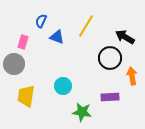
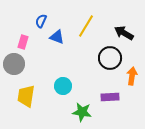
black arrow: moved 1 px left, 4 px up
orange arrow: rotated 18 degrees clockwise
